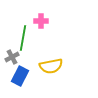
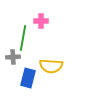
gray cross: moved 1 px right; rotated 24 degrees clockwise
yellow semicircle: rotated 15 degrees clockwise
blue rectangle: moved 8 px right, 2 px down; rotated 12 degrees counterclockwise
